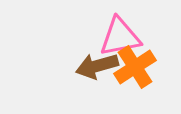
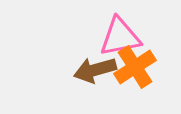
brown arrow: moved 2 px left, 4 px down
